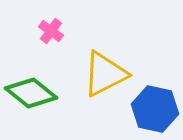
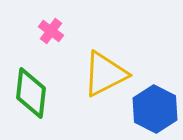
green diamond: rotated 57 degrees clockwise
blue hexagon: rotated 15 degrees clockwise
